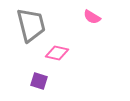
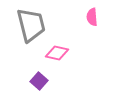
pink semicircle: rotated 54 degrees clockwise
purple square: rotated 24 degrees clockwise
